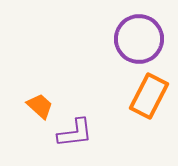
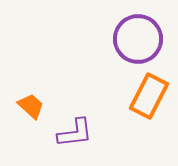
purple circle: moved 1 px left
orange trapezoid: moved 9 px left
